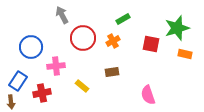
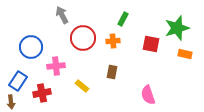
green rectangle: rotated 32 degrees counterclockwise
orange cross: rotated 24 degrees clockwise
brown rectangle: rotated 72 degrees counterclockwise
